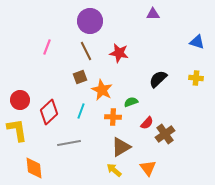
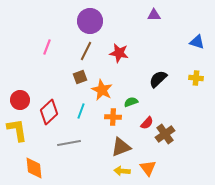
purple triangle: moved 1 px right, 1 px down
brown line: rotated 54 degrees clockwise
brown triangle: rotated 10 degrees clockwise
yellow arrow: moved 8 px right, 1 px down; rotated 35 degrees counterclockwise
